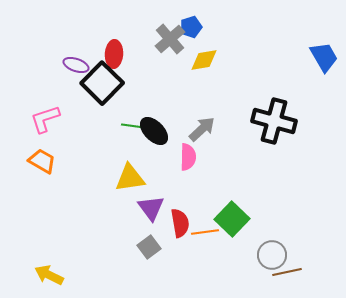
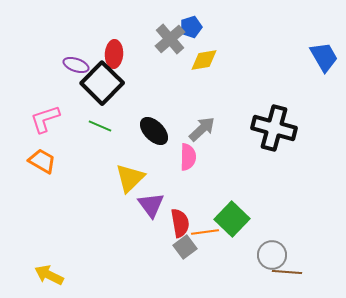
black cross: moved 7 px down
green line: moved 33 px left; rotated 15 degrees clockwise
yellow triangle: rotated 36 degrees counterclockwise
purple triangle: moved 3 px up
gray square: moved 36 px right
brown line: rotated 16 degrees clockwise
